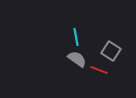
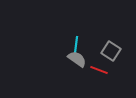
cyan line: moved 8 px down; rotated 18 degrees clockwise
